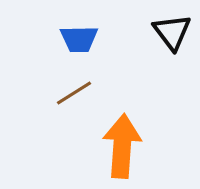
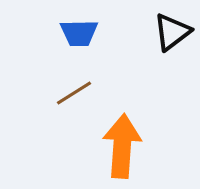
black triangle: rotated 30 degrees clockwise
blue trapezoid: moved 6 px up
